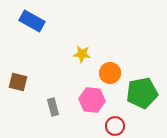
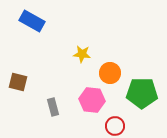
green pentagon: rotated 12 degrees clockwise
